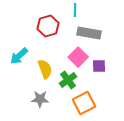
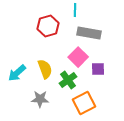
cyan arrow: moved 2 px left, 17 px down
purple square: moved 1 px left, 3 px down
